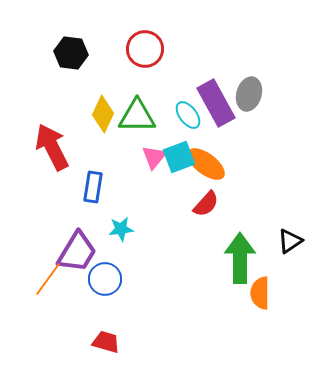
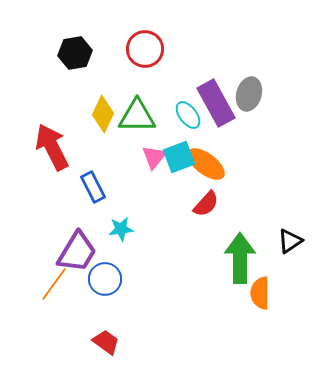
black hexagon: moved 4 px right; rotated 16 degrees counterclockwise
blue rectangle: rotated 36 degrees counterclockwise
orange line: moved 6 px right, 5 px down
red trapezoid: rotated 20 degrees clockwise
